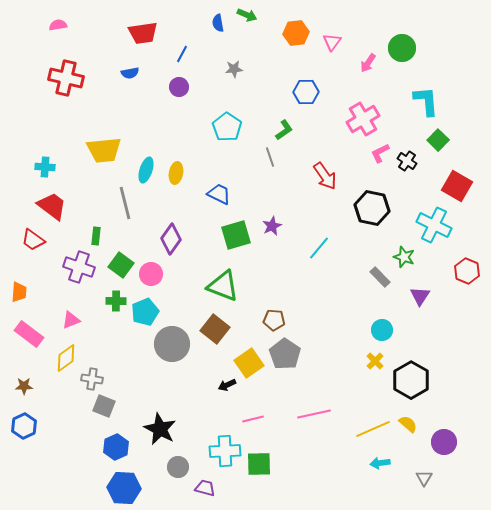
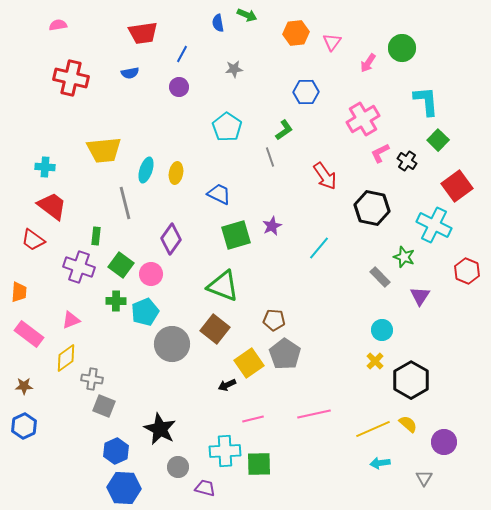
red cross at (66, 78): moved 5 px right
red square at (457, 186): rotated 24 degrees clockwise
blue hexagon at (116, 447): moved 4 px down
